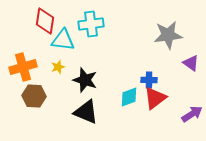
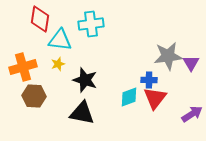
red diamond: moved 5 px left, 2 px up
gray star: moved 21 px down
cyan triangle: moved 3 px left
purple triangle: rotated 24 degrees clockwise
yellow star: moved 3 px up
red triangle: rotated 15 degrees counterclockwise
black triangle: moved 4 px left, 1 px down; rotated 12 degrees counterclockwise
